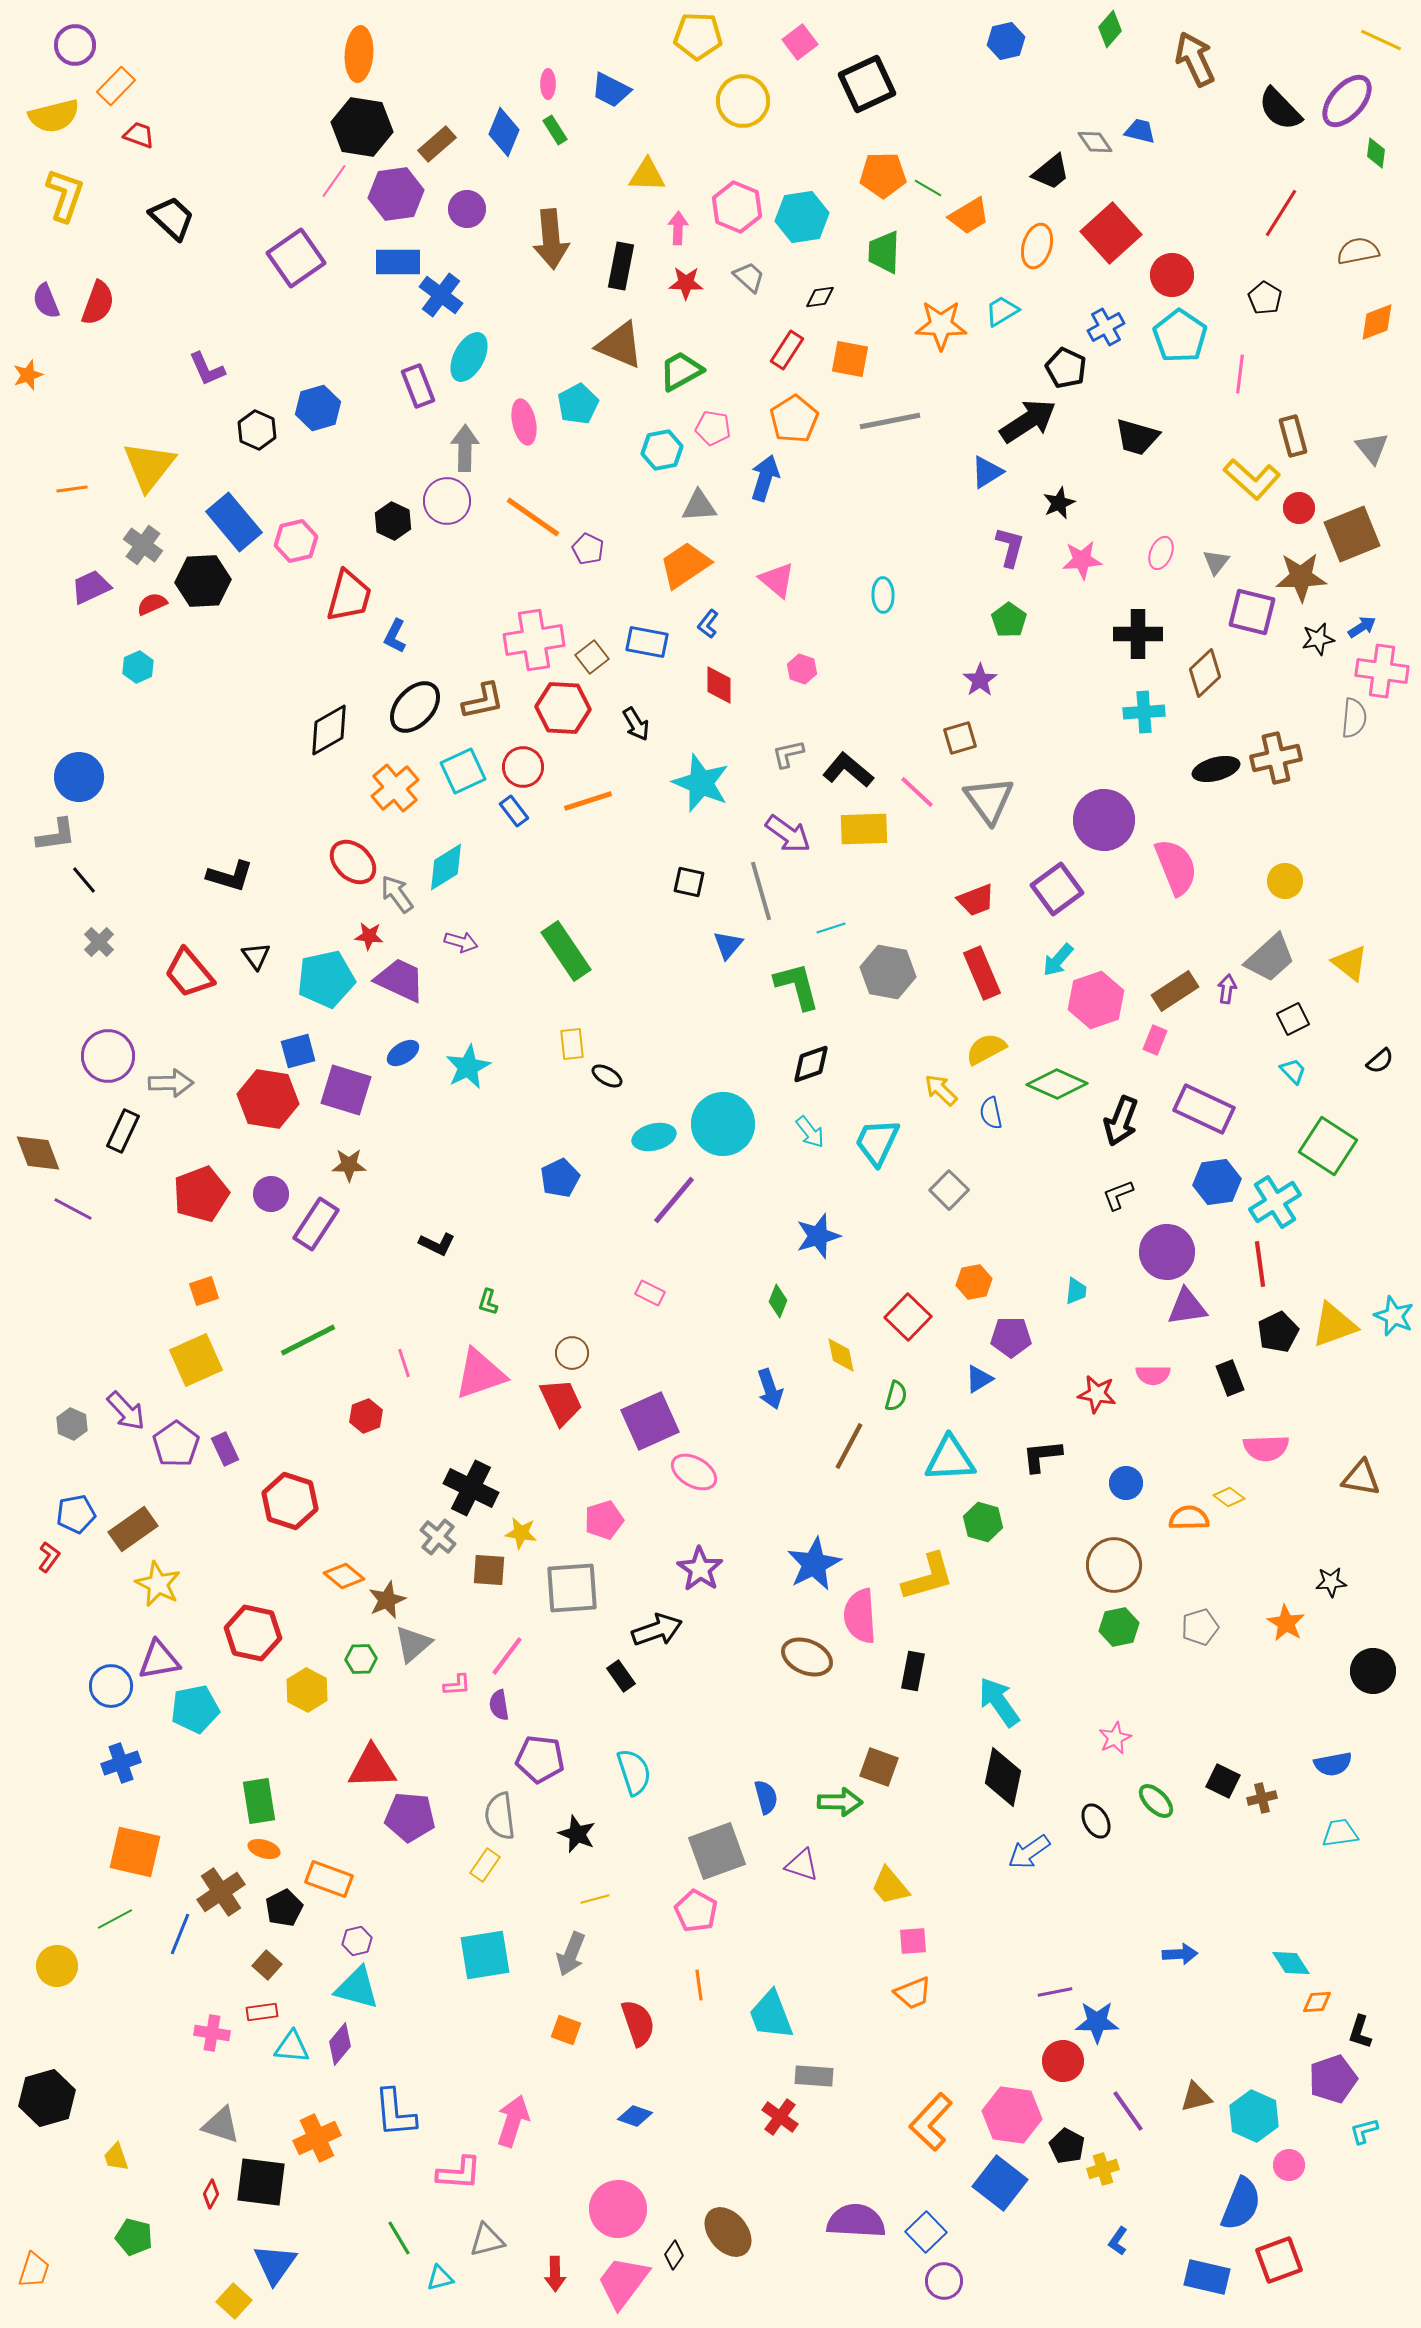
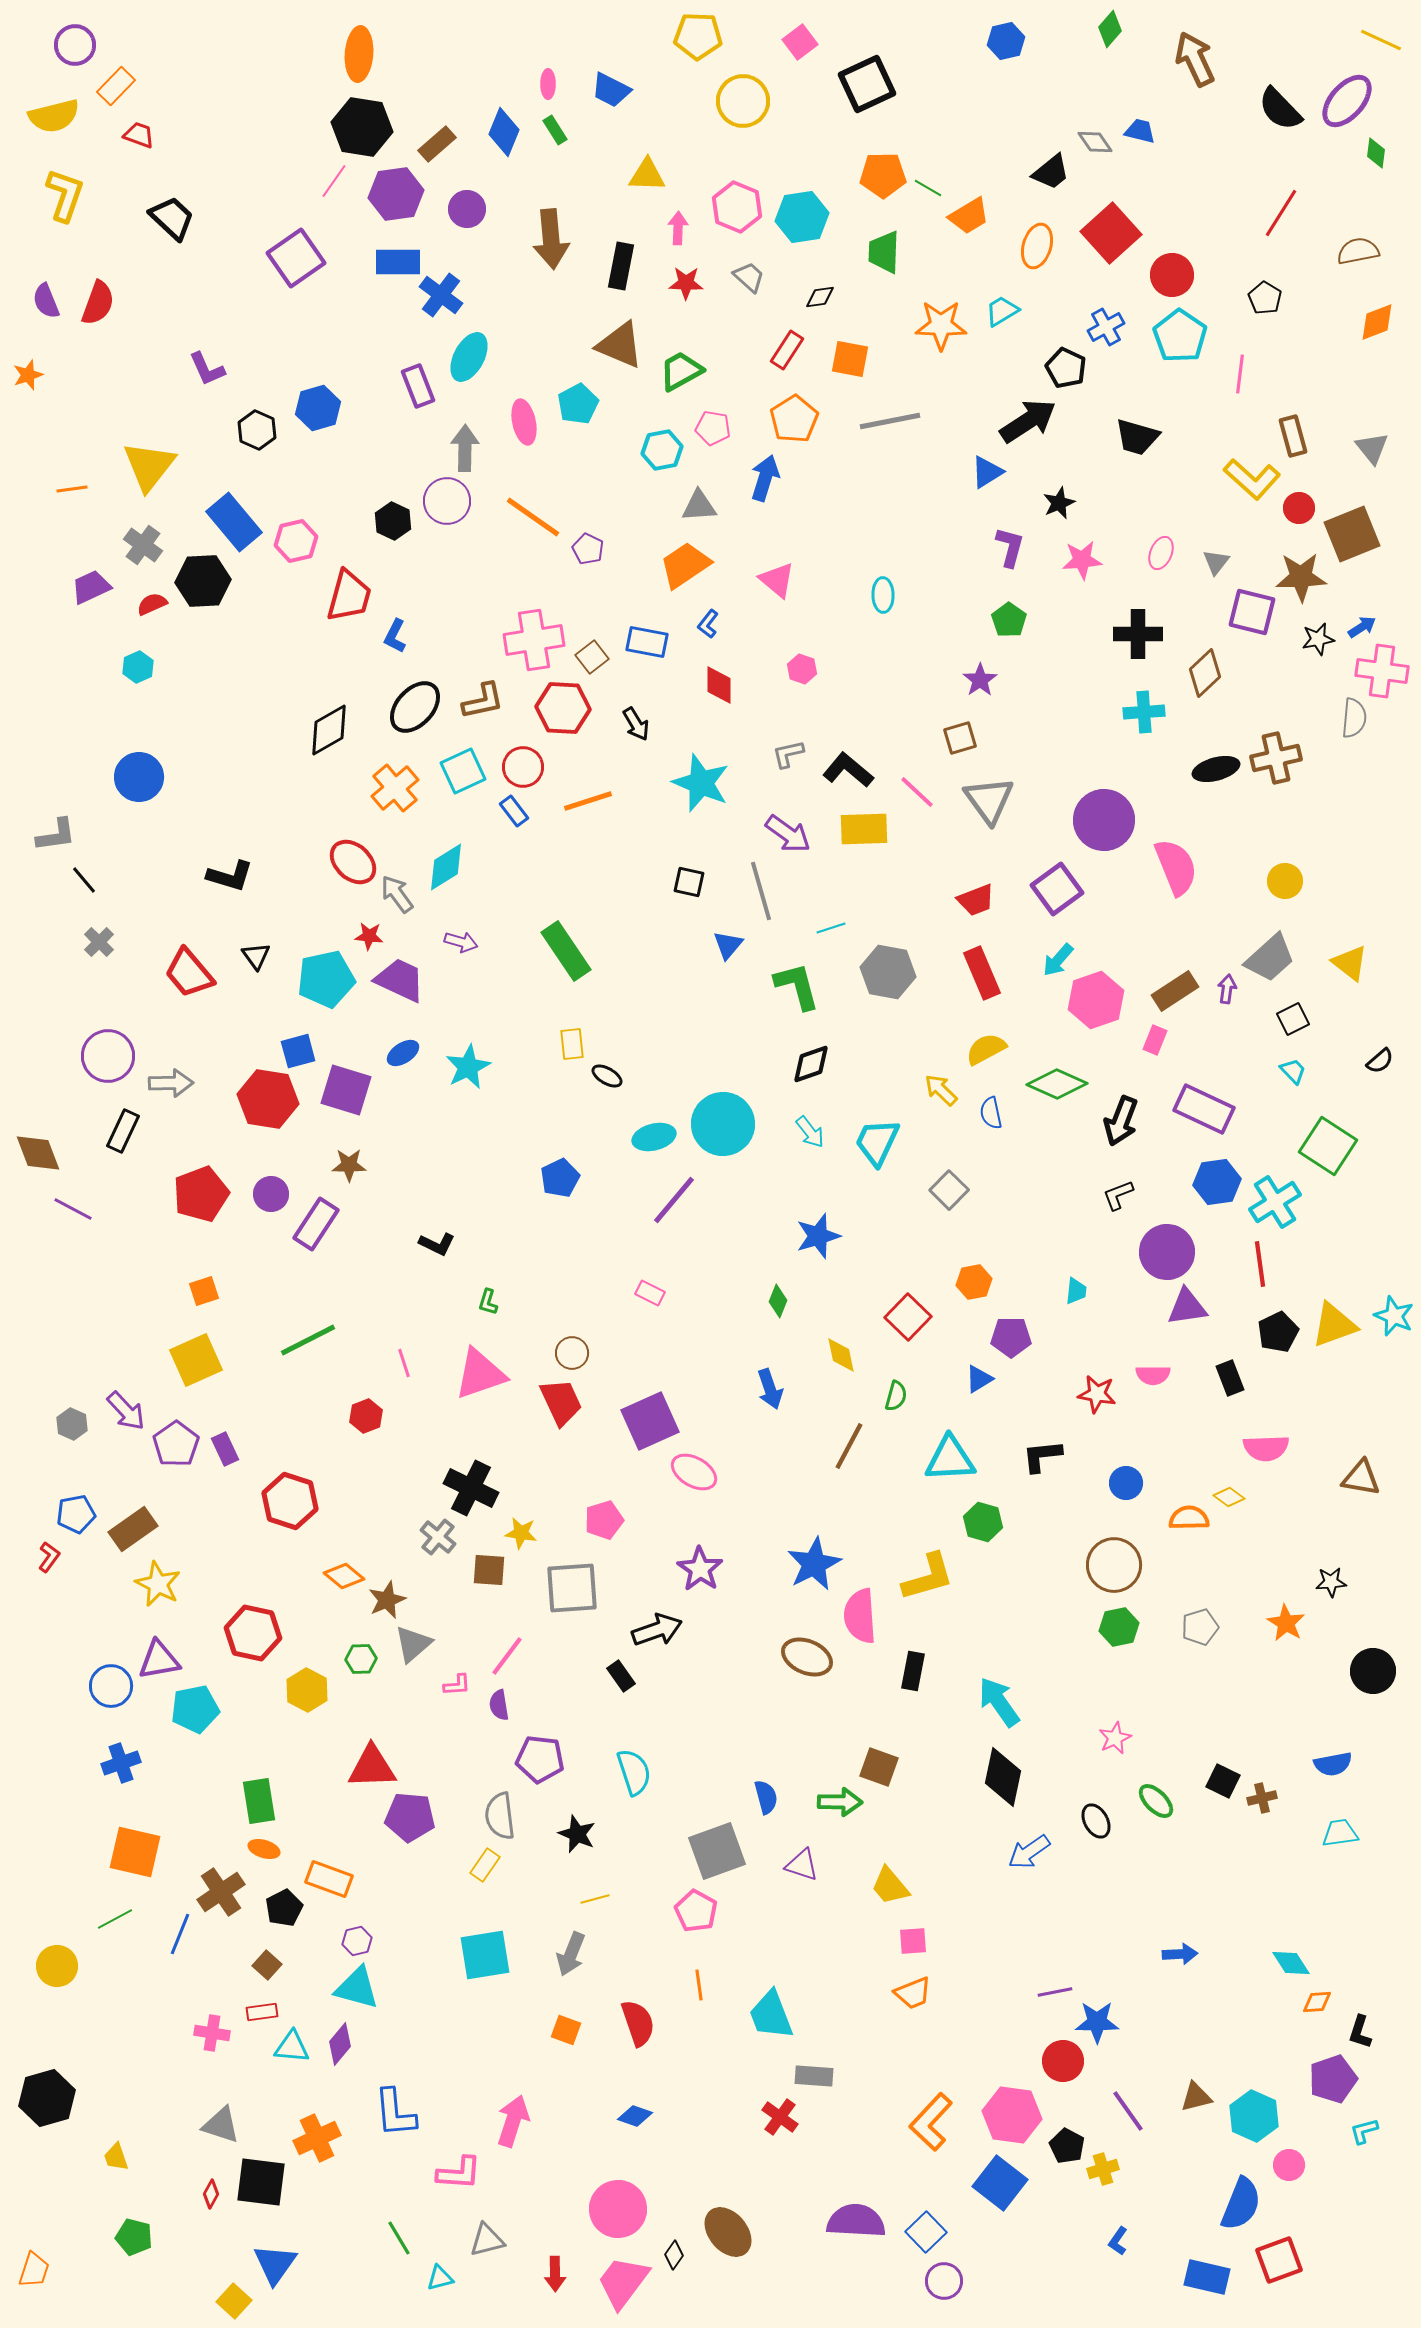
blue circle at (79, 777): moved 60 px right
